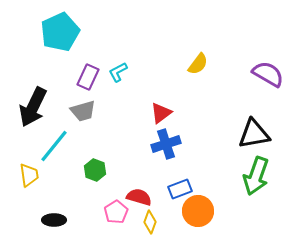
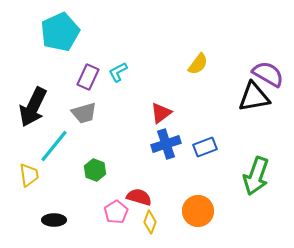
gray trapezoid: moved 1 px right, 2 px down
black triangle: moved 37 px up
blue rectangle: moved 25 px right, 42 px up
